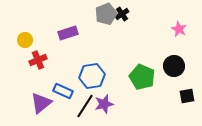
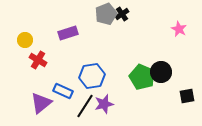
red cross: rotated 36 degrees counterclockwise
black circle: moved 13 px left, 6 px down
